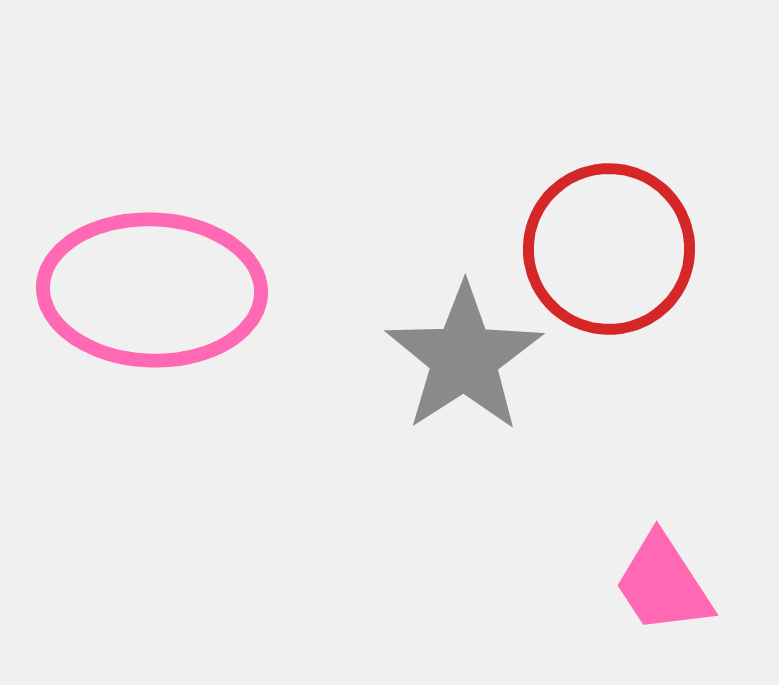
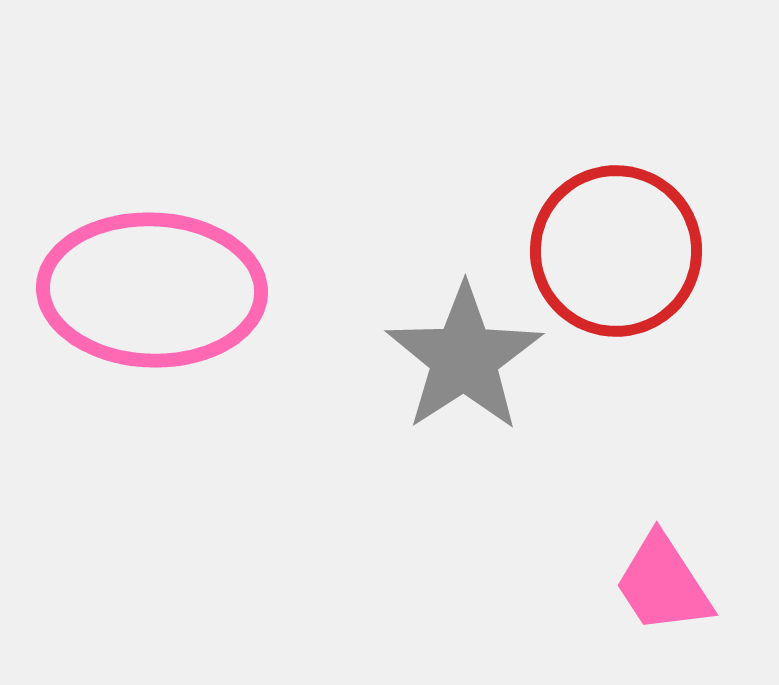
red circle: moved 7 px right, 2 px down
